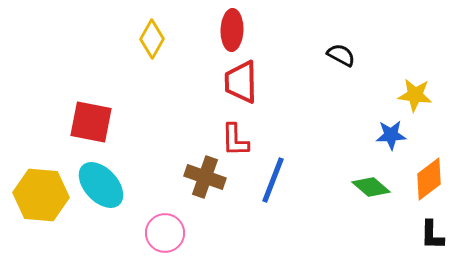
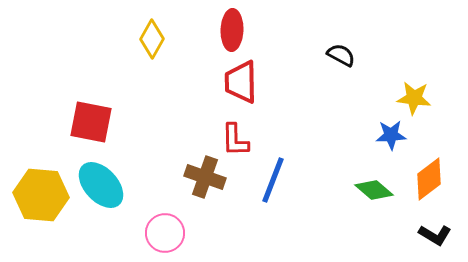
yellow star: moved 1 px left, 3 px down
green diamond: moved 3 px right, 3 px down
black L-shape: moved 3 px right; rotated 60 degrees counterclockwise
